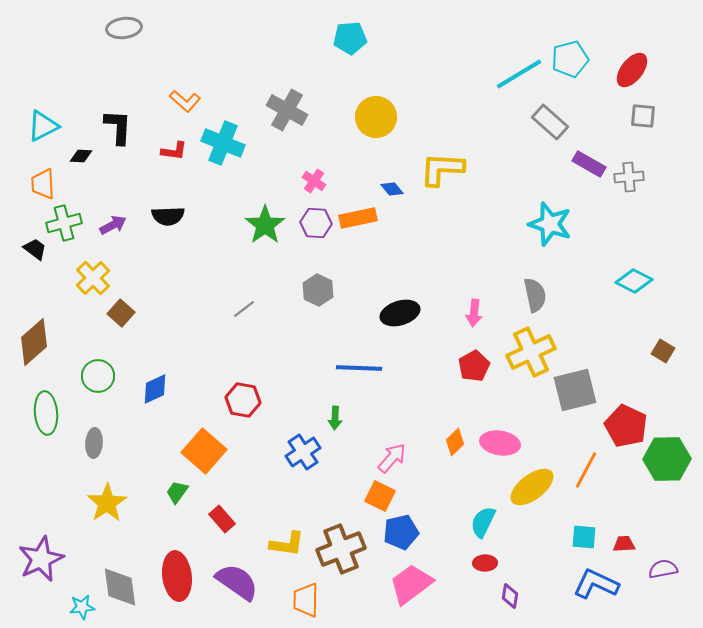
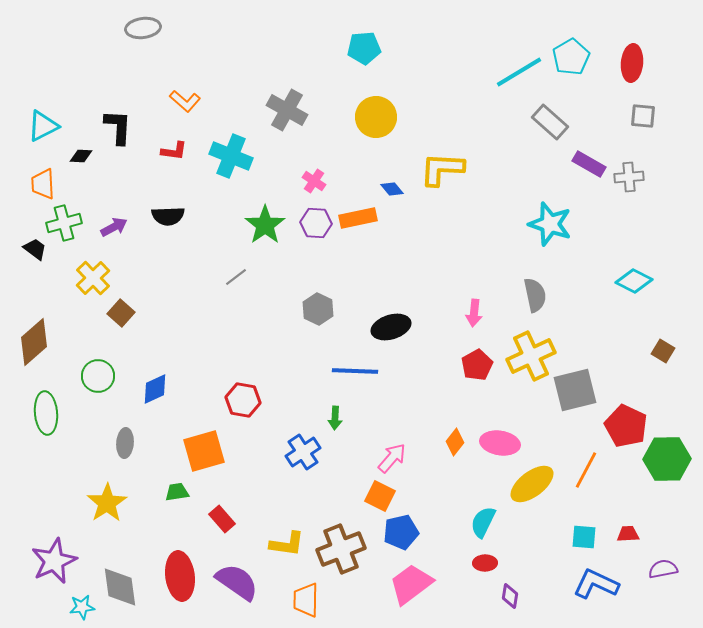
gray ellipse at (124, 28): moved 19 px right
cyan pentagon at (350, 38): moved 14 px right, 10 px down
cyan pentagon at (570, 59): moved 1 px right, 2 px up; rotated 15 degrees counterclockwise
red ellipse at (632, 70): moved 7 px up; rotated 33 degrees counterclockwise
cyan line at (519, 74): moved 2 px up
cyan cross at (223, 143): moved 8 px right, 13 px down
purple arrow at (113, 225): moved 1 px right, 2 px down
gray hexagon at (318, 290): moved 19 px down
gray line at (244, 309): moved 8 px left, 32 px up
black ellipse at (400, 313): moved 9 px left, 14 px down
yellow cross at (531, 352): moved 4 px down
red pentagon at (474, 366): moved 3 px right, 1 px up
blue line at (359, 368): moved 4 px left, 3 px down
orange diamond at (455, 442): rotated 8 degrees counterclockwise
gray ellipse at (94, 443): moved 31 px right
orange square at (204, 451): rotated 33 degrees clockwise
yellow ellipse at (532, 487): moved 3 px up
green trapezoid at (177, 492): rotated 45 degrees clockwise
red trapezoid at (624, 544): moved 4 px right, 10 px up
purple star at (41, 559): moved 13 px right, 2 px down
red ellipse at (177, 576): moved 3 px right
